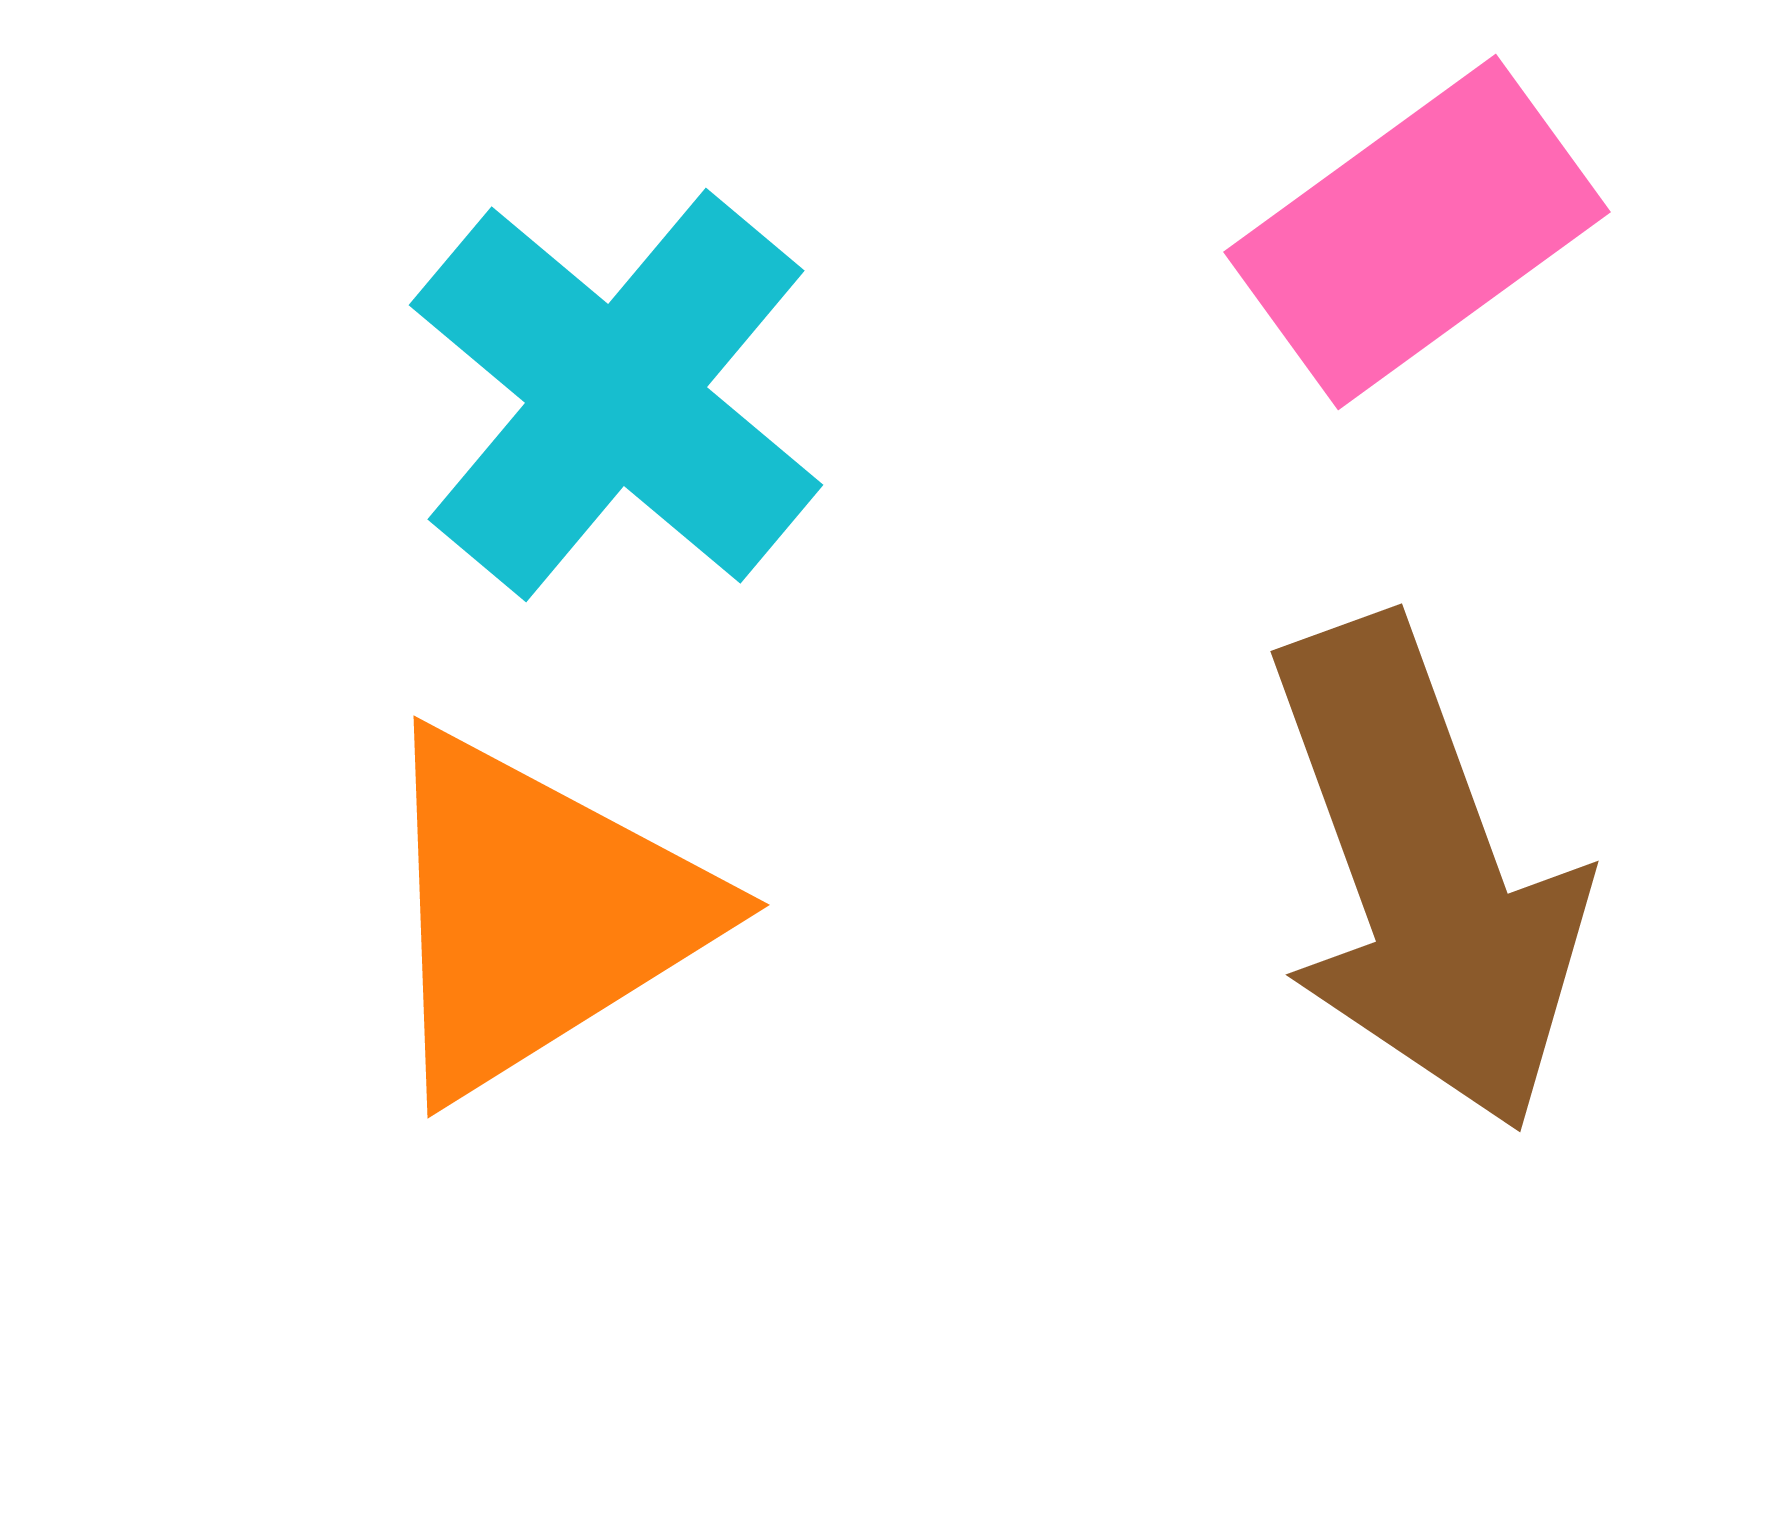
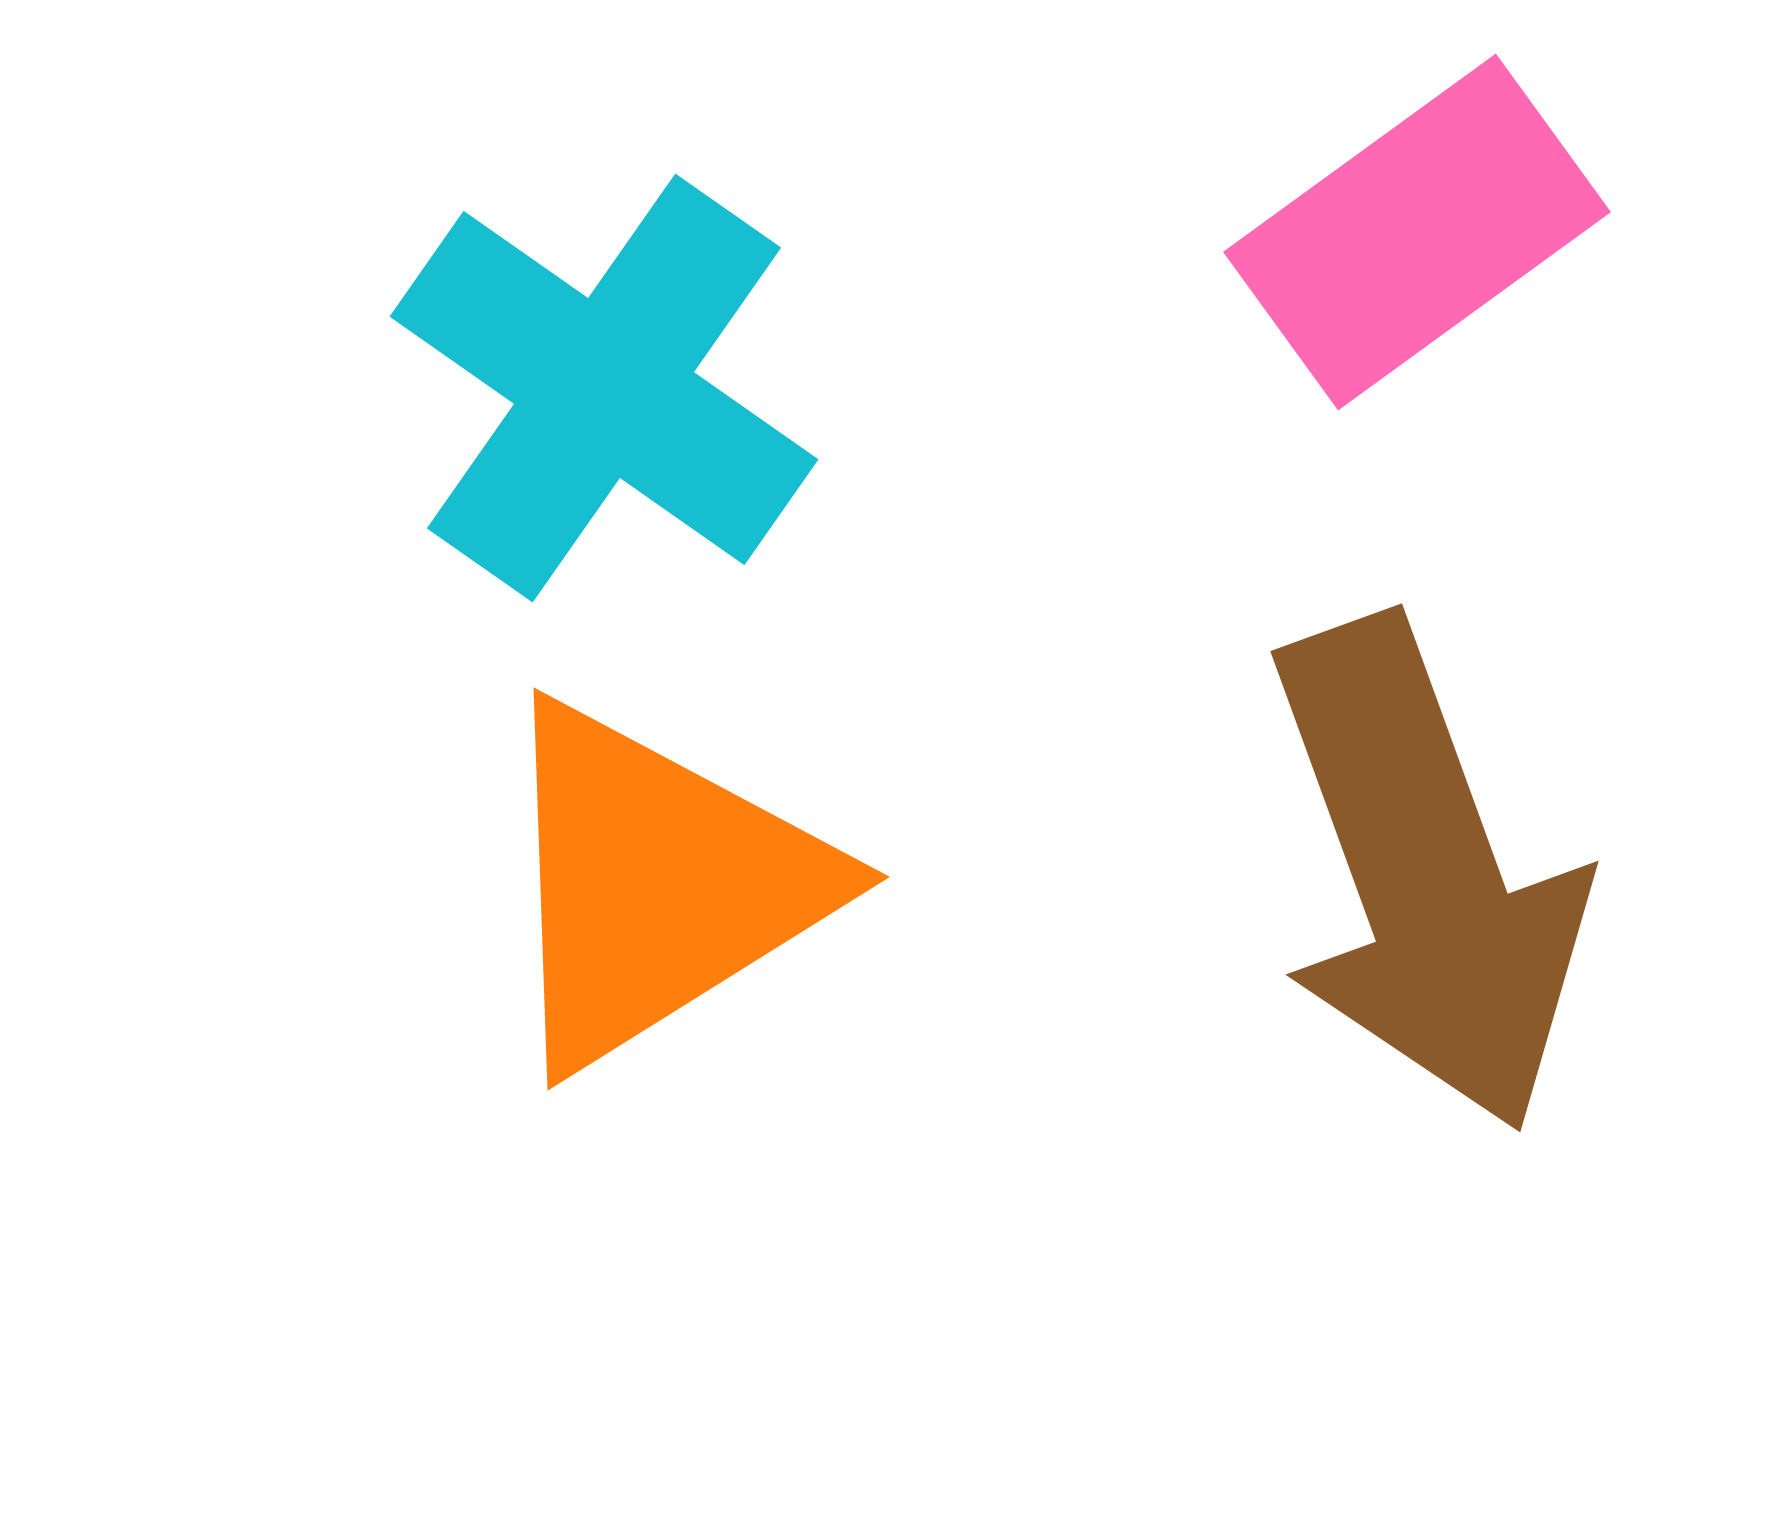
cyan cross: moved 12 px left, 7 px up; rotated 5 degrees counterclockwise
orange triangle: moved 120 px right, 28 px up
